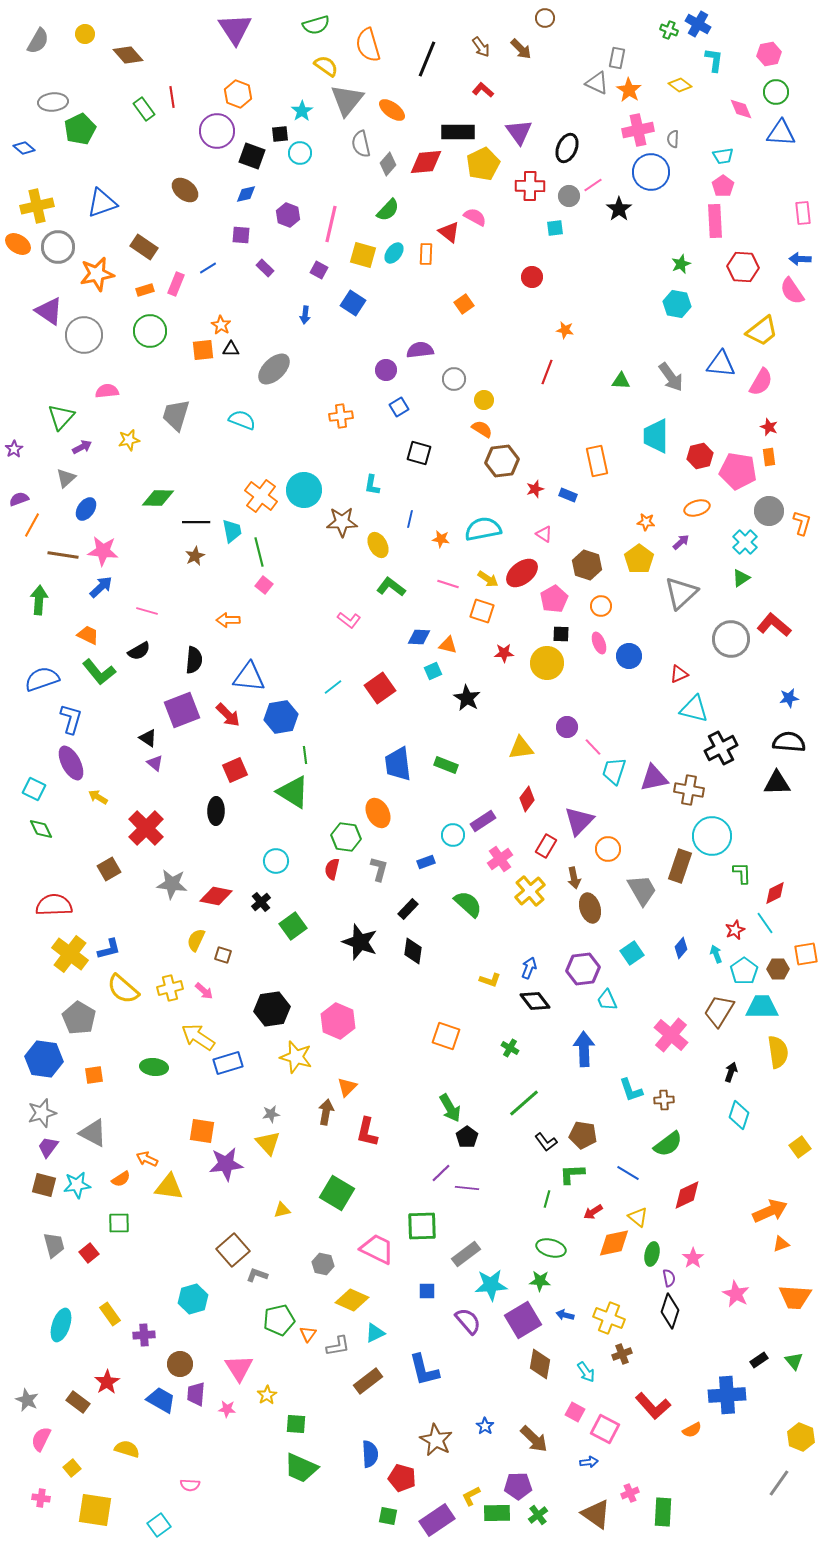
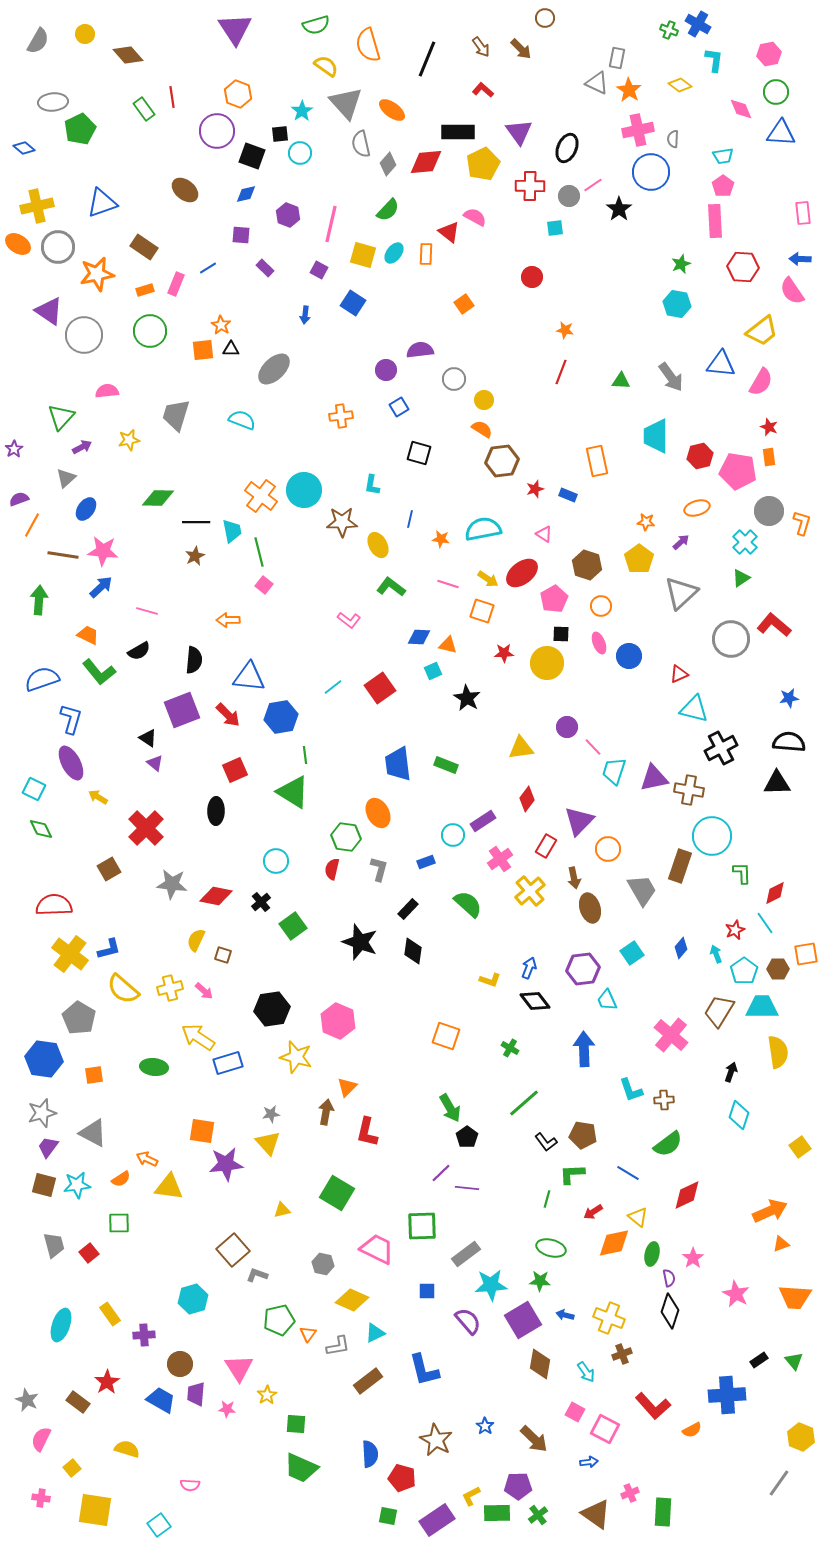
gray triangle at (347, 100): moved 1 px left, 3 px down; rotated 21 degrees counterclockwise
red line at (547, 372): moved 14 px right
